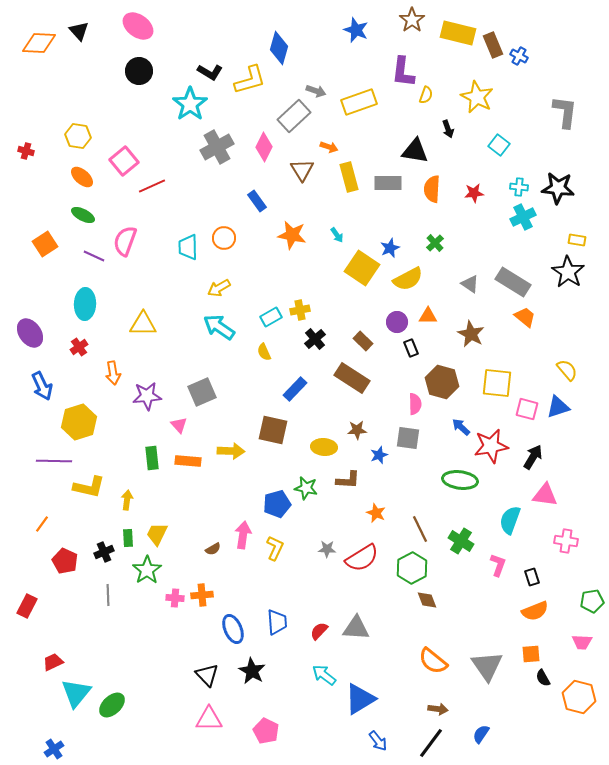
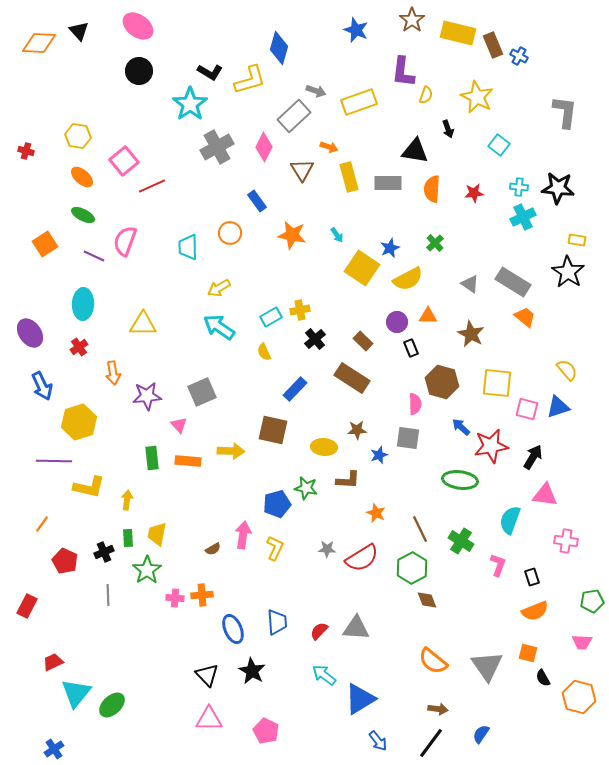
orange circle at (224, 238): moved 6 px right, 5 px up
cyan ellipse at (85, 304): moved 2 px left
yellow trapezoid at (157, 534): rotated 15 degrees counterclockwise
orange square at (531, 654): moved 3 px left, 1 px up; rotated 18 degrees clockwise
